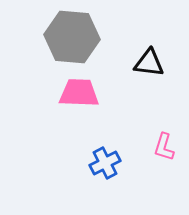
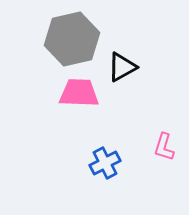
gray hexagon: moved 2 px down; rotated 18 degrees counterclockwise
black triangle: moved 27 px left, 4 px down; rotated 36 degrees counterclockwise
